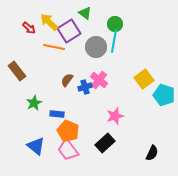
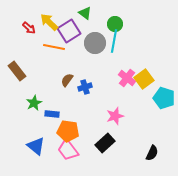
gray circle: moved 1 px left, 4 px up
pink cross: moved 28 px right, 2 px up
cyan pentagon: moved 3 px down
blue rectangle: moved 5 px left
orange pentagon: rotated 15 degrees counterclockwise
